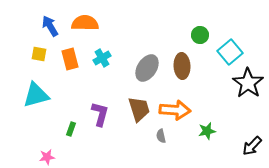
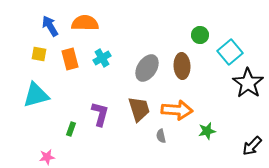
orange arrow: moved 2 px right
